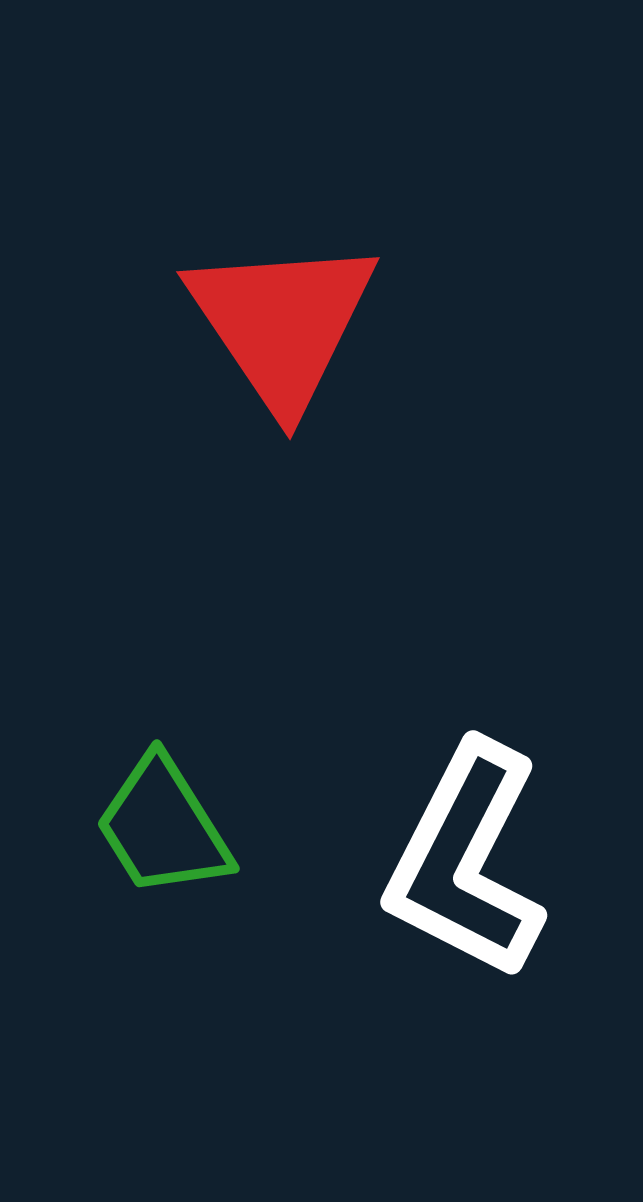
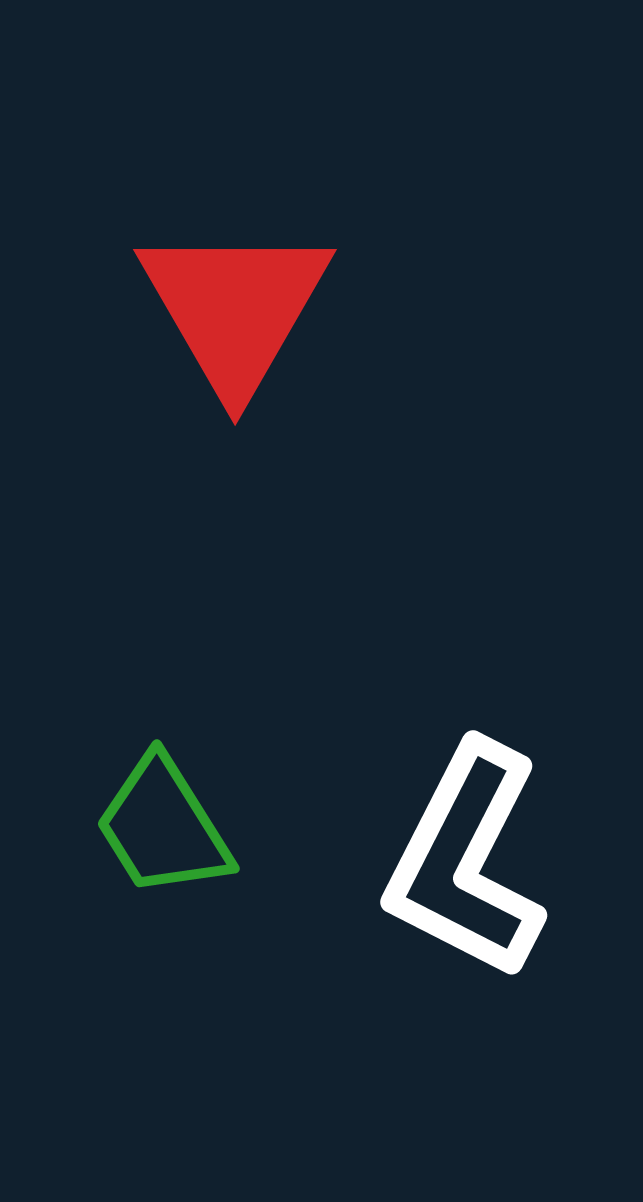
red triangle: moved 47 px left, 15 px up; rotated 4 degrees clockwise
